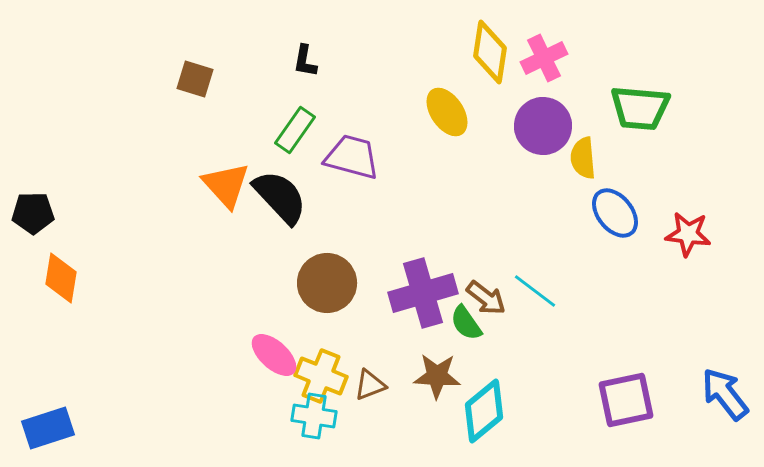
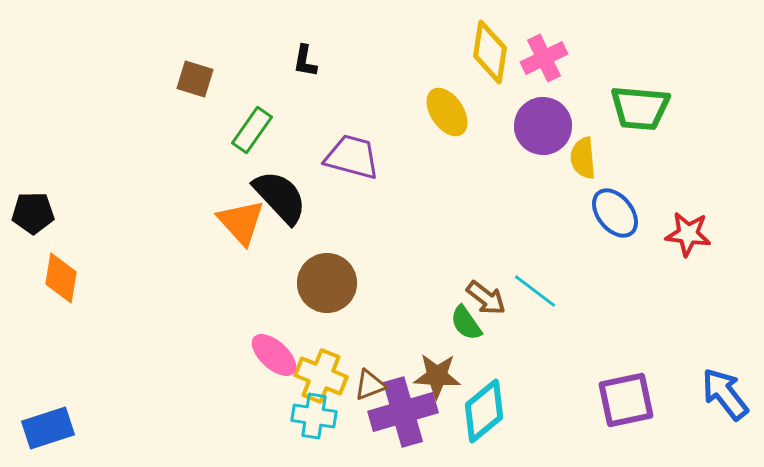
green rectangle: moved 43 px left
orange triangle: moved 15 px right, 37 px down
purple cross: moved 20 px left, 119 px down
